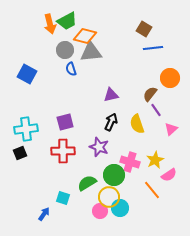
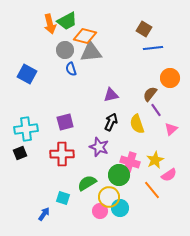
red cross: moved 1 px left, 3 px down
green circle: moved 5 px right
